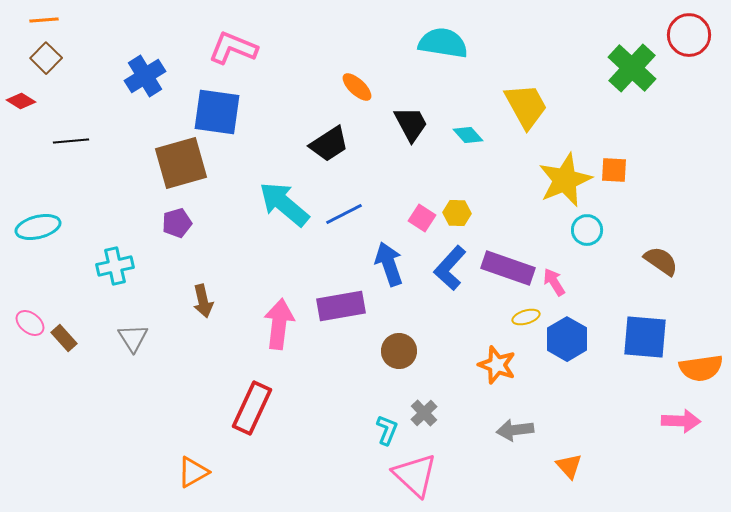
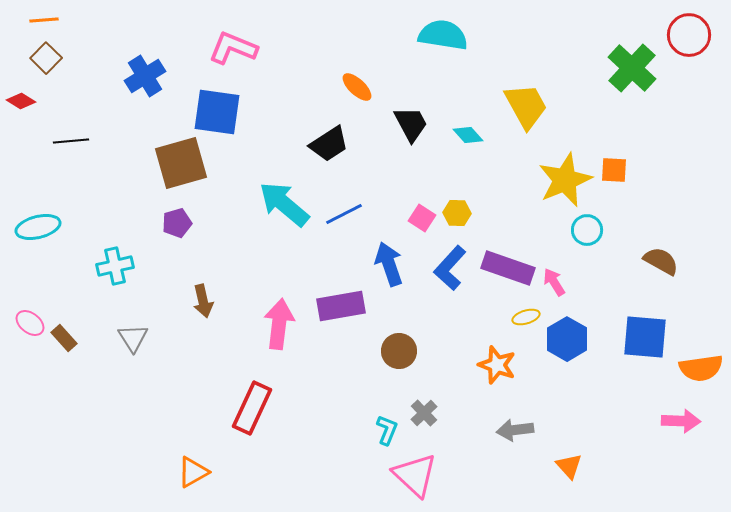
cyan semicircle at (443, 43): moved 8 px up
brown semicircle at (661, 261): rotated 6 degrees counterclockwise
